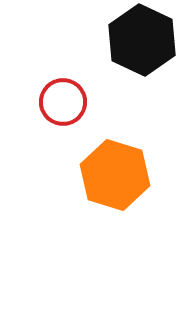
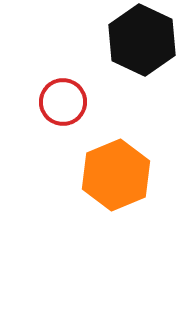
orange hexagon: moved 1 px right; rotated 20 degrees clockwise
